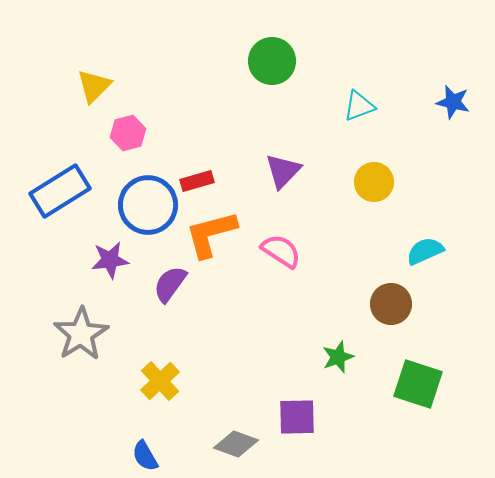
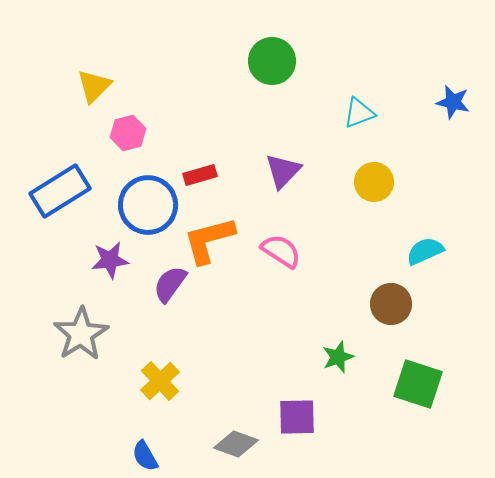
cyan triangle: moved 7 px down
red rectangle: moved 3 px right, 6 px up
orange L-shape: moved 2 px left, 6 px down
